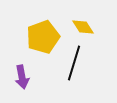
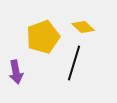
yellow diamond: rotated 15 degrees counterclockwise
purple arrow: moved 6 px left, 5 px up
